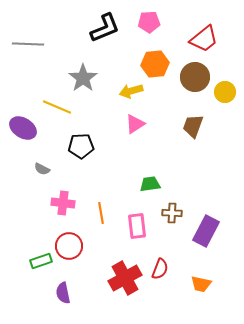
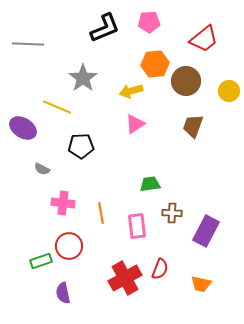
brown circle: moved 9 px left, 4 px down
yellow circle: moved 4 px right, 1 px up
